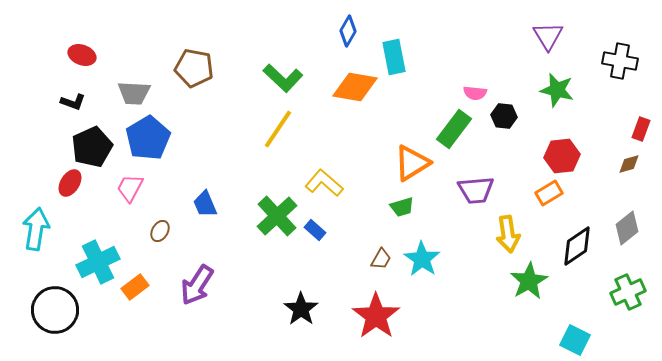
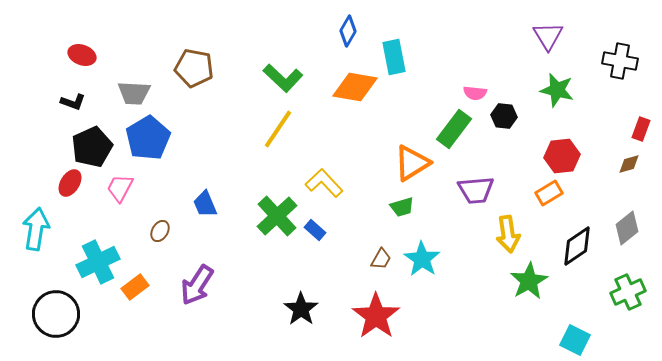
yellow L-shape at (324, 183): rotated 6 degrees clockwise
pink trapezoid at (130, 188): moved 10 px left
black circle at (55, 310): moved 1 px right, 4 px down
